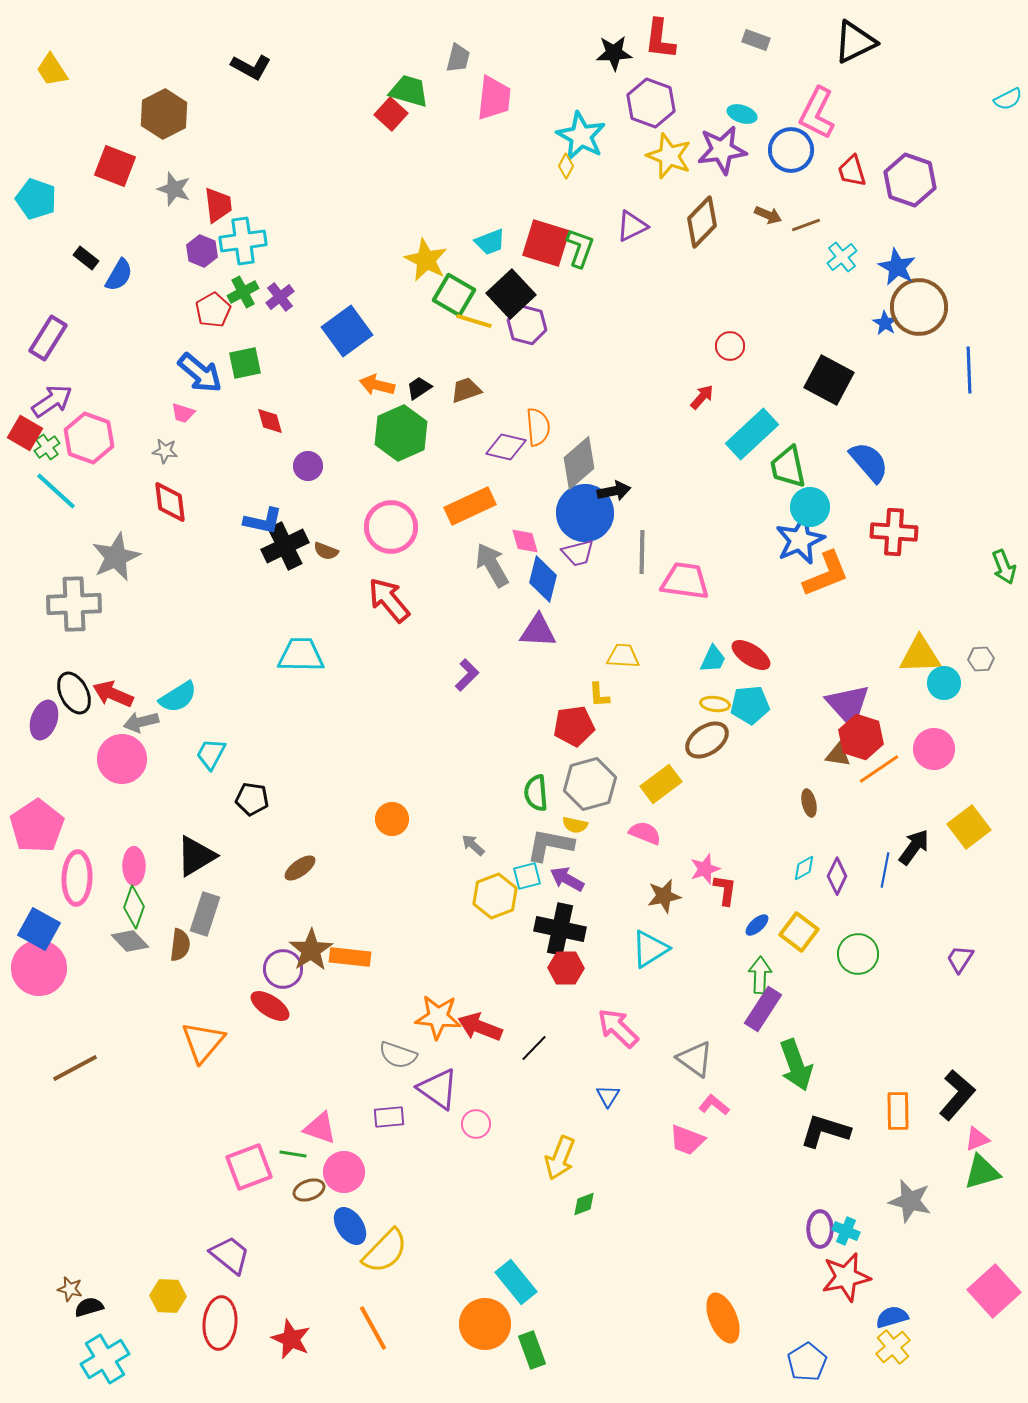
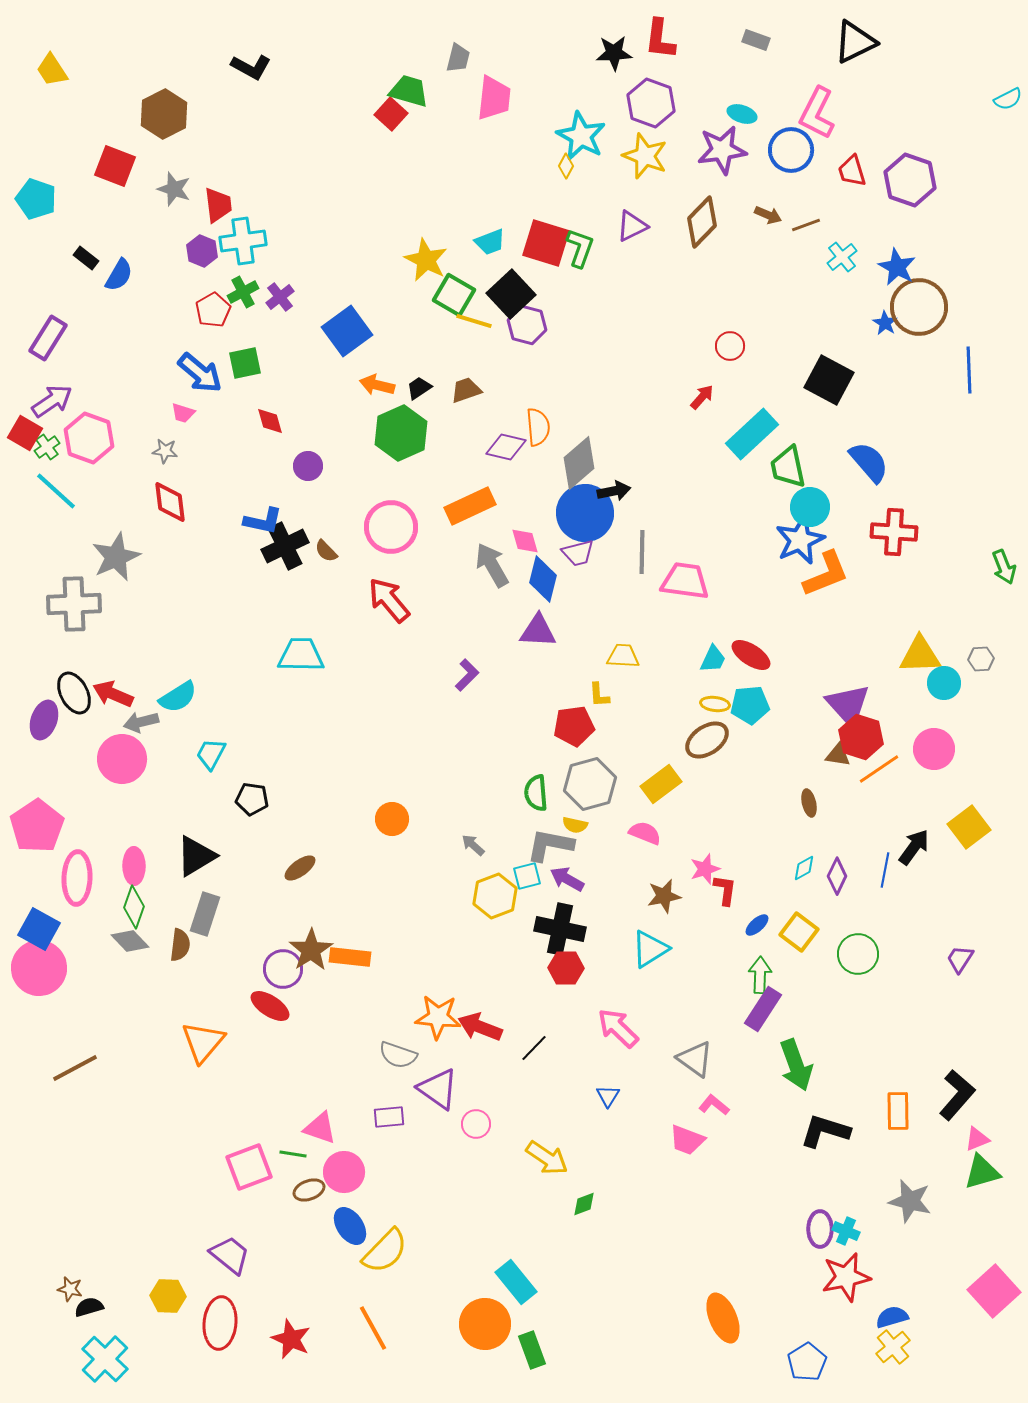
yellow star at (669, 156): moved 24 px left
brown semicircle at (326, 551): rotated 25 degrees clockwise
yellow arrow at (560, 1158): moved 13 px left; rotated 78 degrees counterclockwise
cyan cross at (105, 1359): rotated 15 degrees counterclockwise
